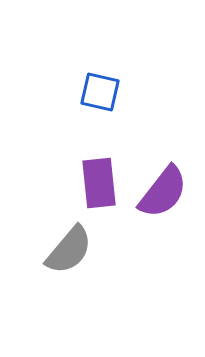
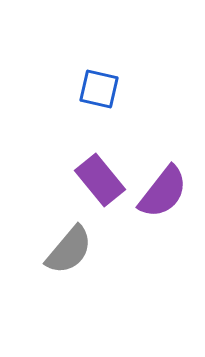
blue square: moved 1 px left, 3 px up
purple rectangle: moved 1 px right, 3 px up; rotated 33 degrees counterclockwise
